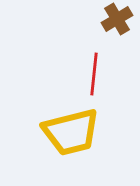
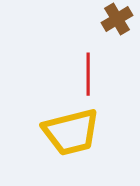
red line: moved 6 px left; rotated 6 degrees counterclockwise
